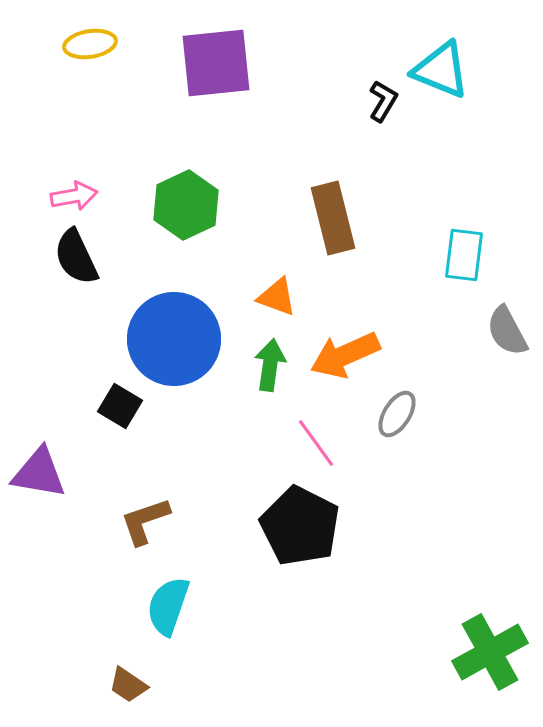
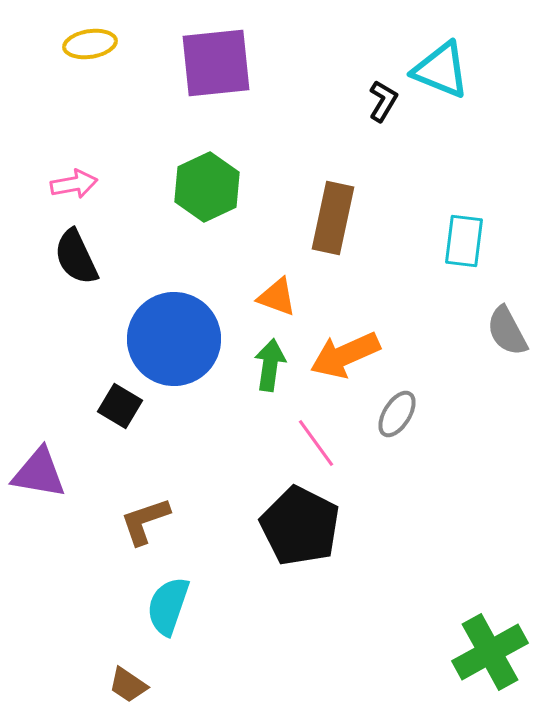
pink arrow: moved 12 px up
green hexagon: moved 21 px right, 18 px up
brown rectangle: rotated 26 degrees clockwise
cyan rectangle: moved 14 px up
